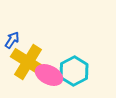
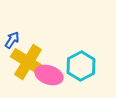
cyan hexagon: moved 7 px right, 5 px up
pink ellipse: rotated 8 degrees counterclockwise
